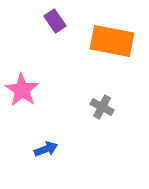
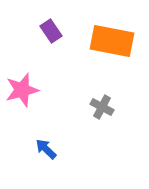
purple rectangle: moved 4 px left, 10 px down
pink star: rotated 24 degrees clockwise
blue arrow: rotated 115 degrees counterclockwise
